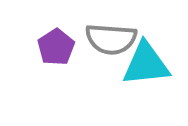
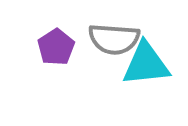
gray semicircle: moved 3 px right
